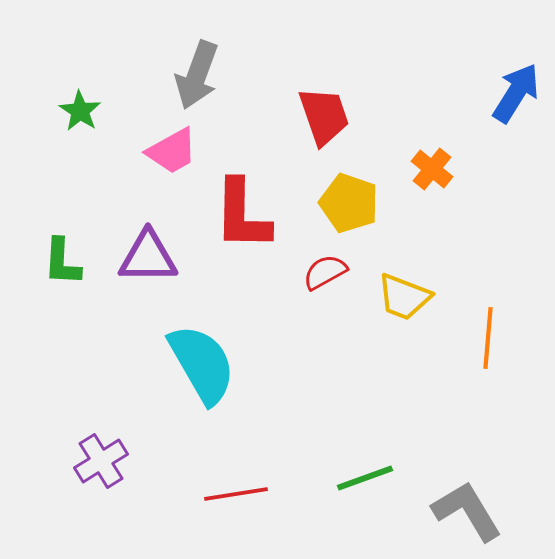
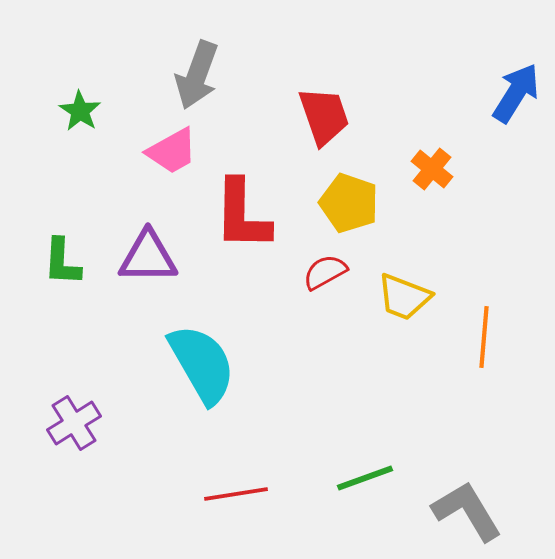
orange line: moved 4 px left, 1 px up
purple cross: moved 27 px left, 38 px up
